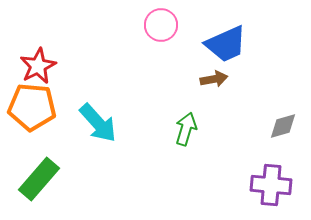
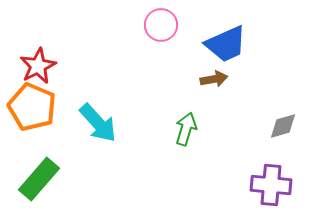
orange pentagon: rotated 18 degrees clockwise
